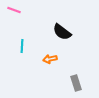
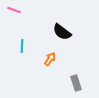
orange arrow: rotated 136 degrees clockwise
